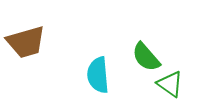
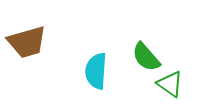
brown trapezoid: moved 1 px right
cyan semicircle: moved 2 px left, 4 px up; rotated 9 degrees clockwise
